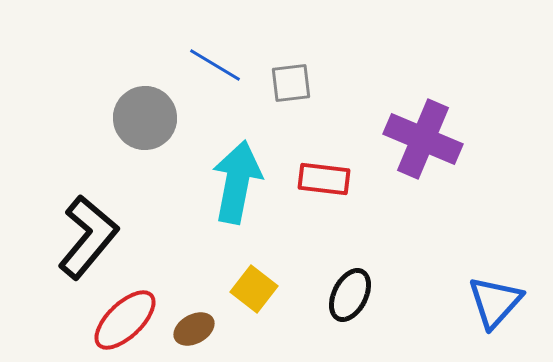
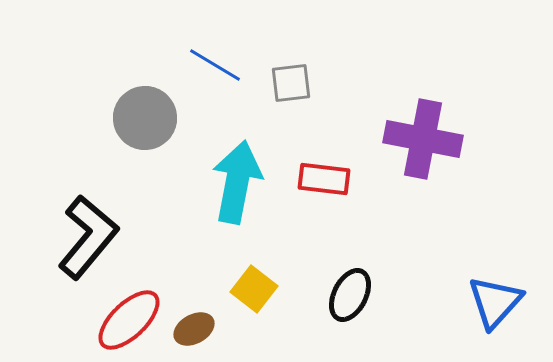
purple cross: rotated 12 degrees counterclockwise
red ellipse: moved 4 px right
